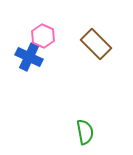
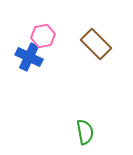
pink hexagon: rotated 25 degrees clockwise
